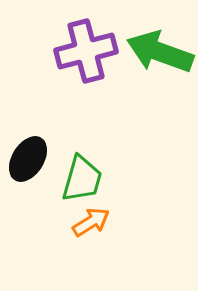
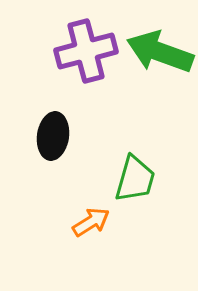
black ellipse: moved 25 px right, 23 px up; rotated 24 degrees counterclockwise
green trapezoid: moved 53 px right
